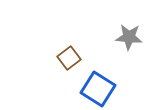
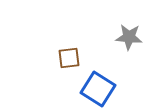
brown square: rotated 30 degrees clockwise
